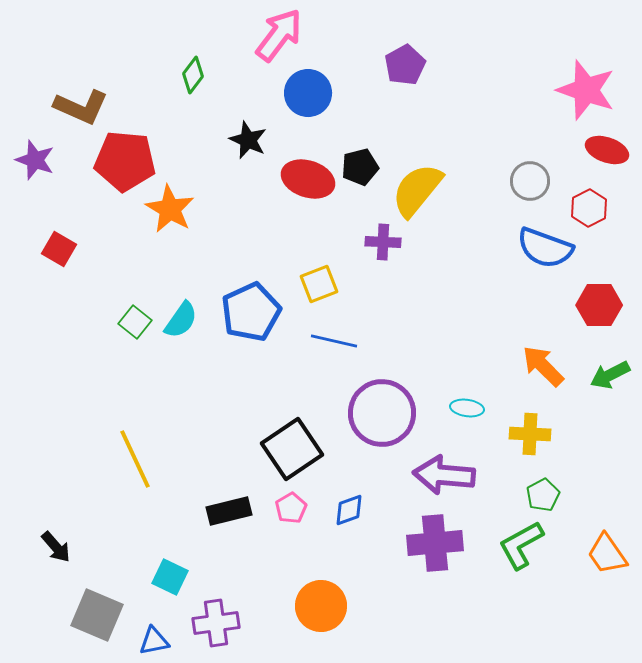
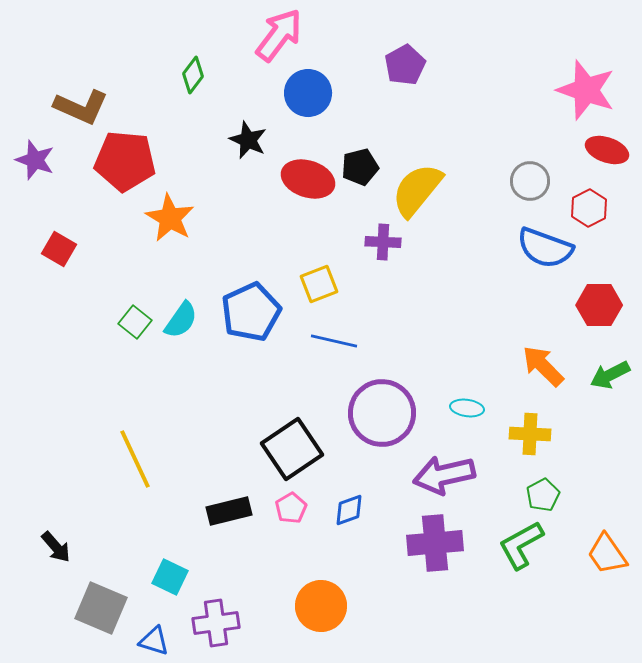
orange star at (170, 209): moved 9 px down
purple arrow at (444, 475): rotated 18 degrees counterclockwise
gray square at (97, 615): moved 4 px right, 7 px up
blue triangle at (154, 641): rotated 28 degrees clockwise
